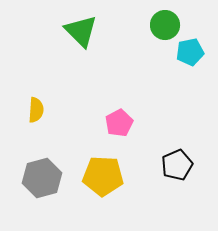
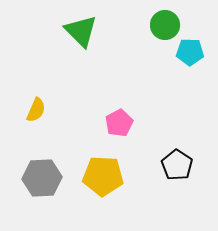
cyan pentagon: rotated 12 degrees clockwise
yellow semicircle: rotated 20 degrees clockwise
black pentagon: rotated 16 degrees counterclockwise
gray hexagon: rotated 12 degrees clockwise
